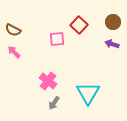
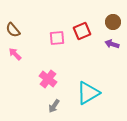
red square: moved 3 px right, 6 px down; rotated 24 degrees clockwise
brown semicircle: rotated 21 degrees clockwise
pink square: moved 1 px up
pink arrow: moved 1 px right, 2 px down
pink cross: moved 2 px up
cyan triangle: rotated 30 degrees clockwise
gray arrow: moved 3 px down
